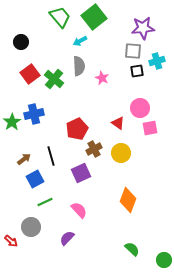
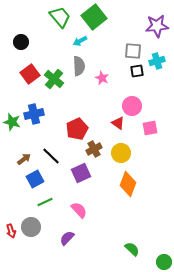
purple star: moved 14 px right, 2 px up
pink circle: moved 8 px left, 2 px up
green star: rotated 24 degrees counterclockwise
black line: rotated 30 degrees counterclockwise
orange diamond: moved 16 px up
red arrow: moved 10 px up; rotated 32 degrees clockwise
green circle: moved 2 px down
